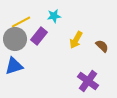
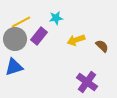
cyan star: moved 2 px right, 2 px down
yellow arrow: rotated 42 degrees clockwise
blue triangle: moved 1 px down
purple cross: moved 1 px left, 1 px down
